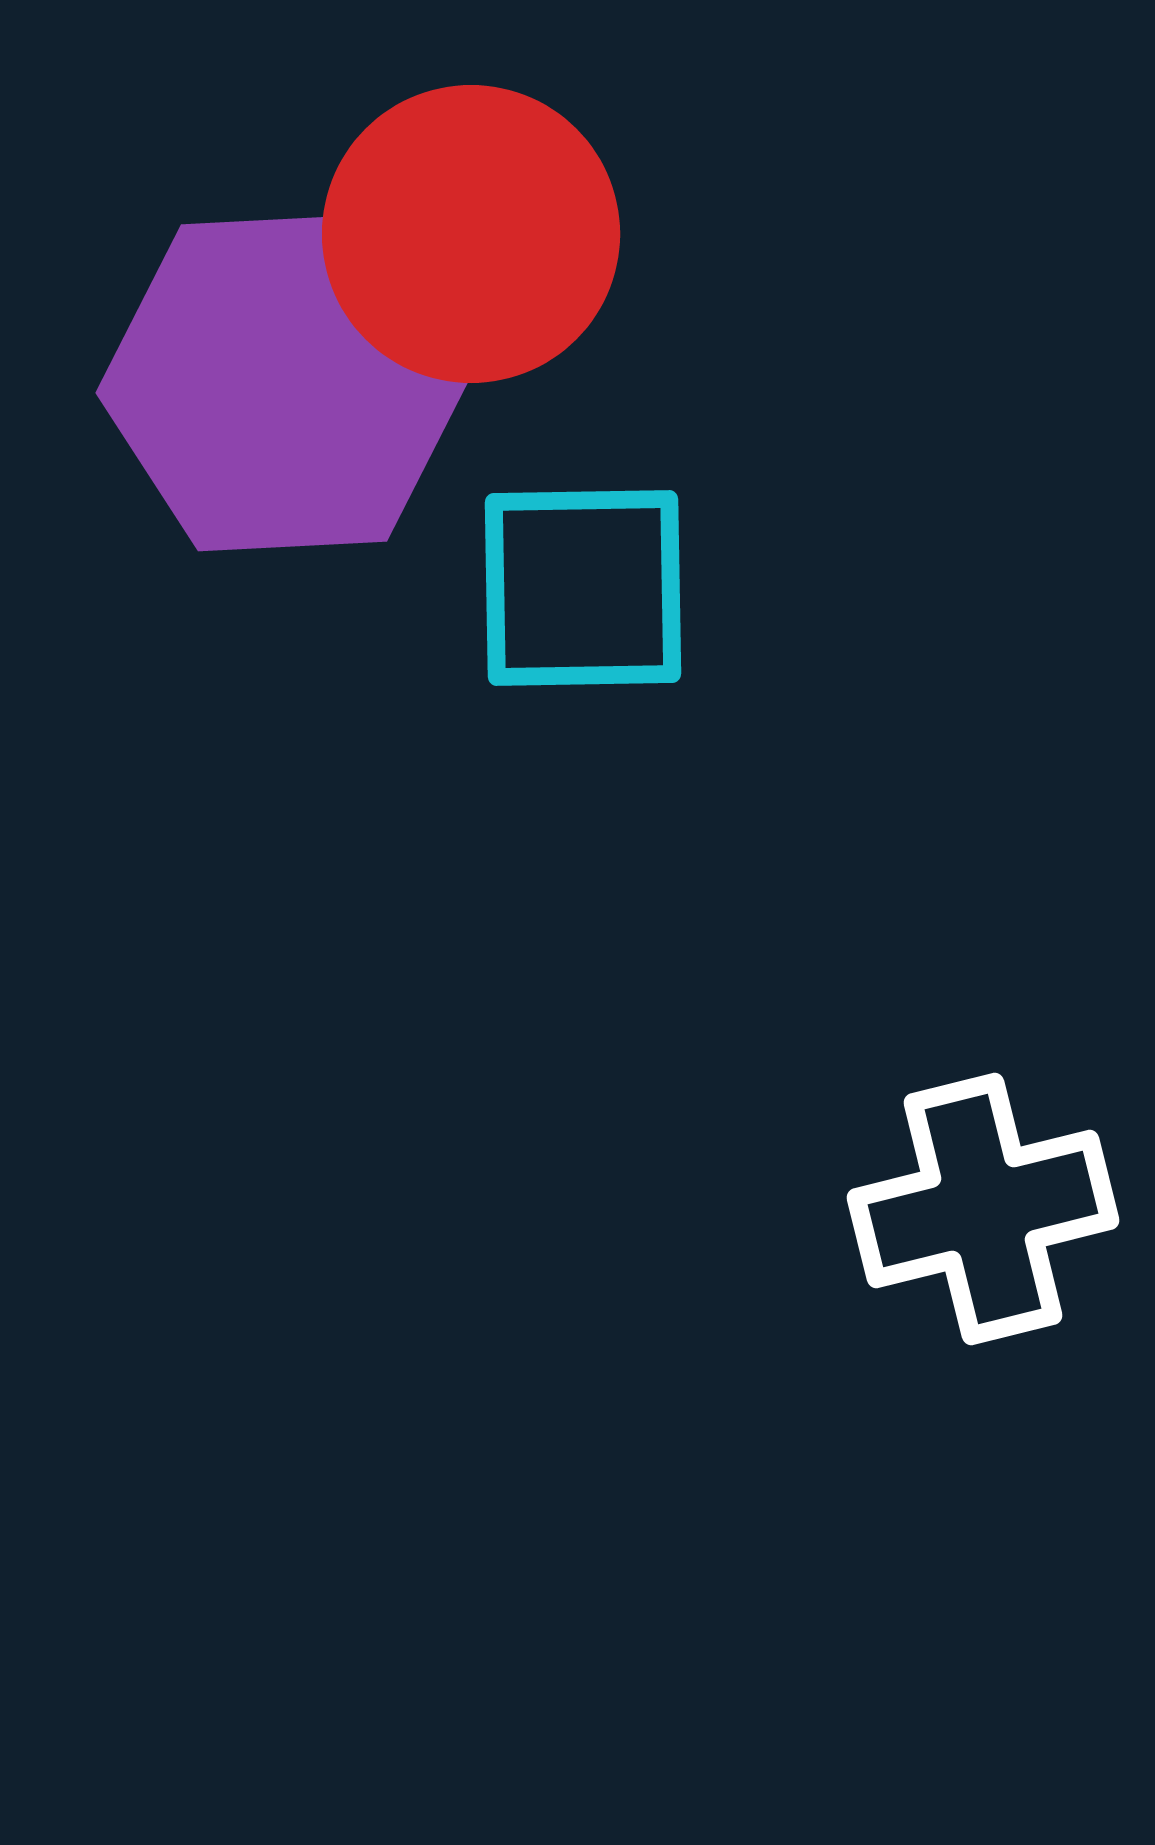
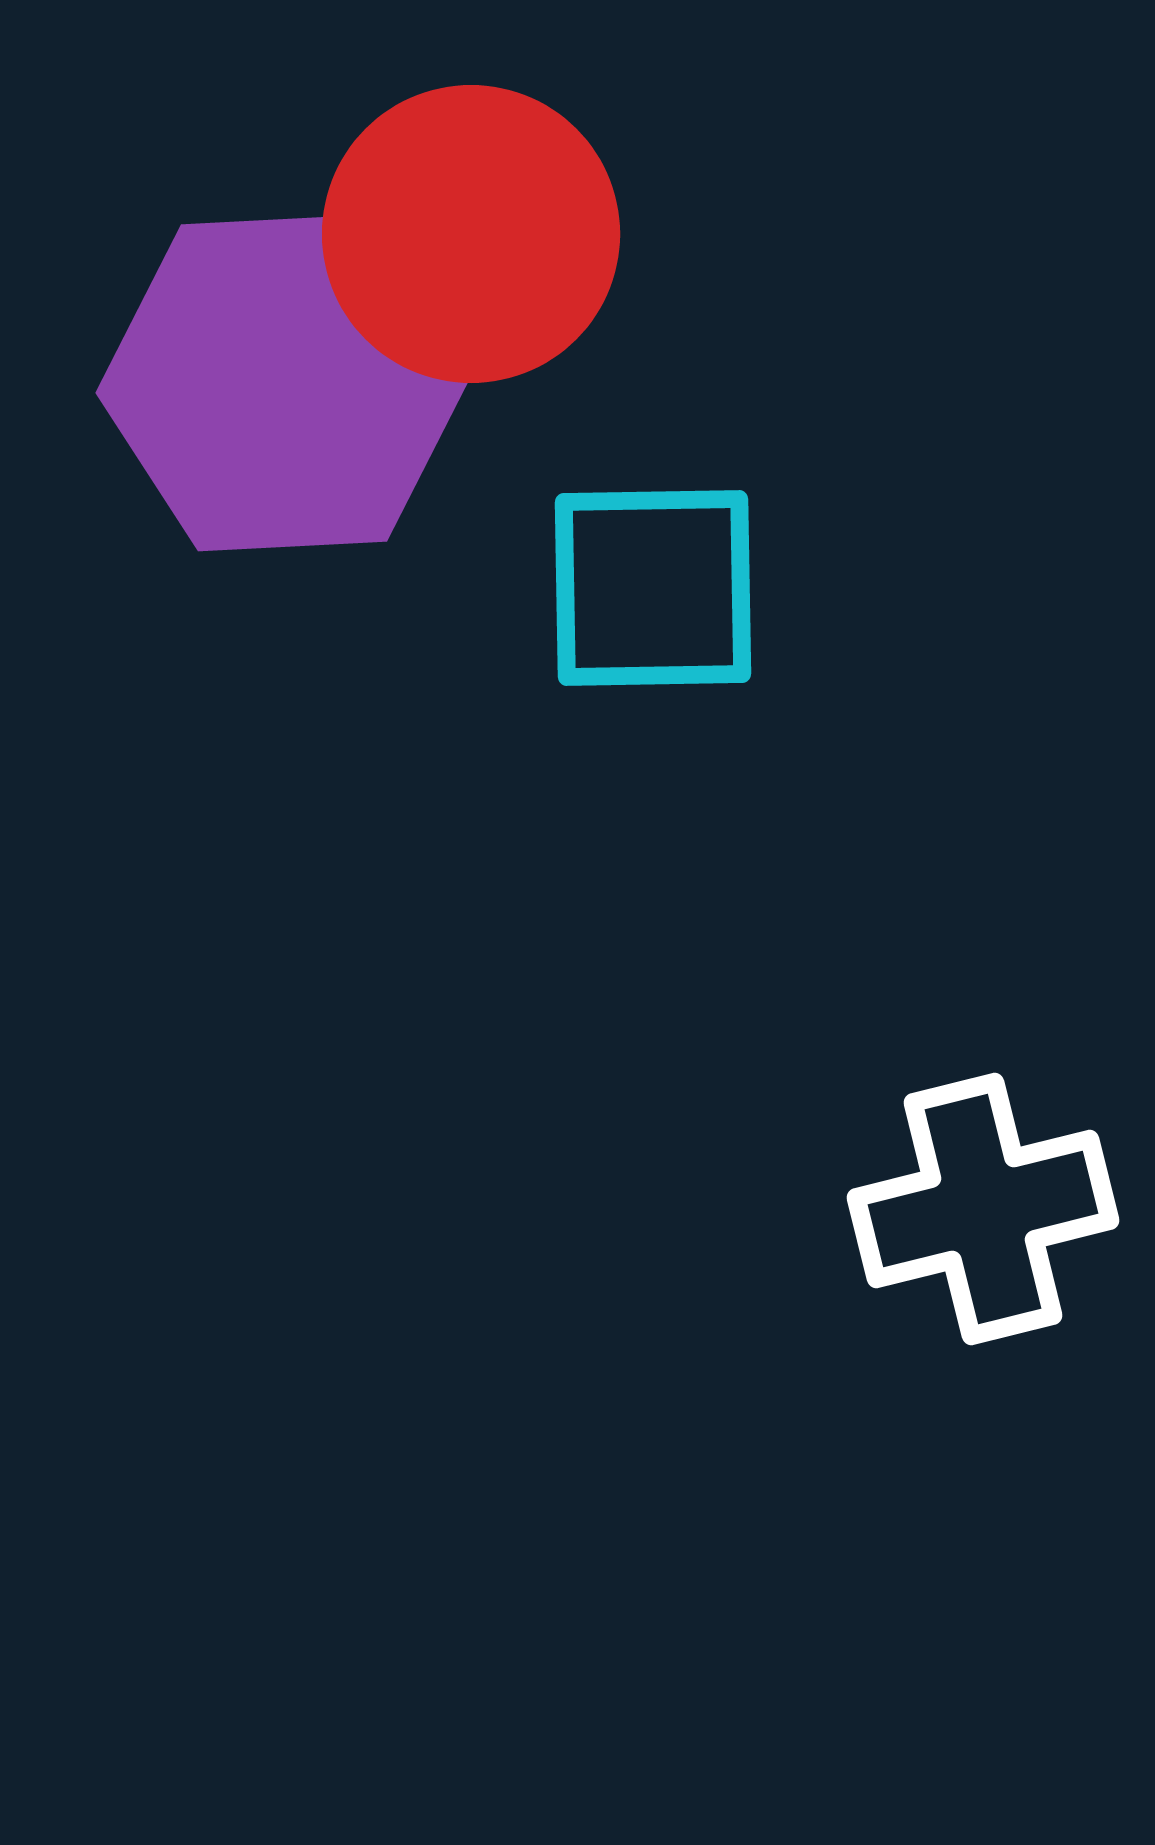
cyan square: moved 70 px right
